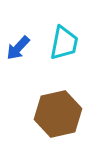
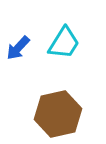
cyan trapezoid: rotated 21 degrees clockwise
